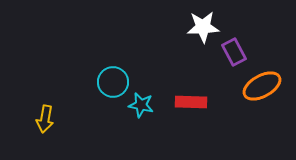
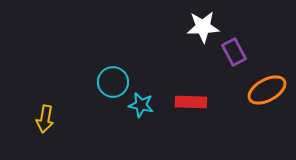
orange ellipse: moved 5 px right, 4 px down
